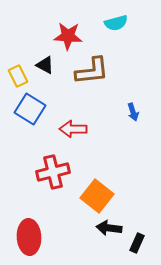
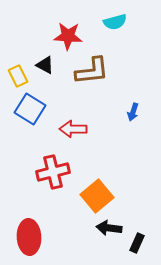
cyan semicircle: moved 1 px left, 1 px up
blue arrow: rotated 36 degrees clockwise
orange square: rotated 12 degrees clockwise
